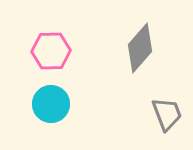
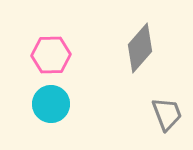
pink hexagon: moved 4 px down
